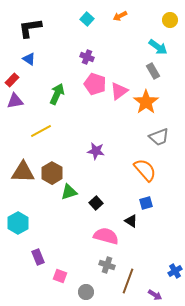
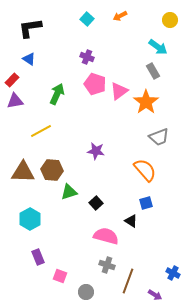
brown hexagon: moved 3 px up; rotated 25 degrees counterclockwise
cyan hexagon: moved 12 px right, 4 px up
blue cross: moved 2 px left, 2 px down; rotated 32 degrees counterclockwise
